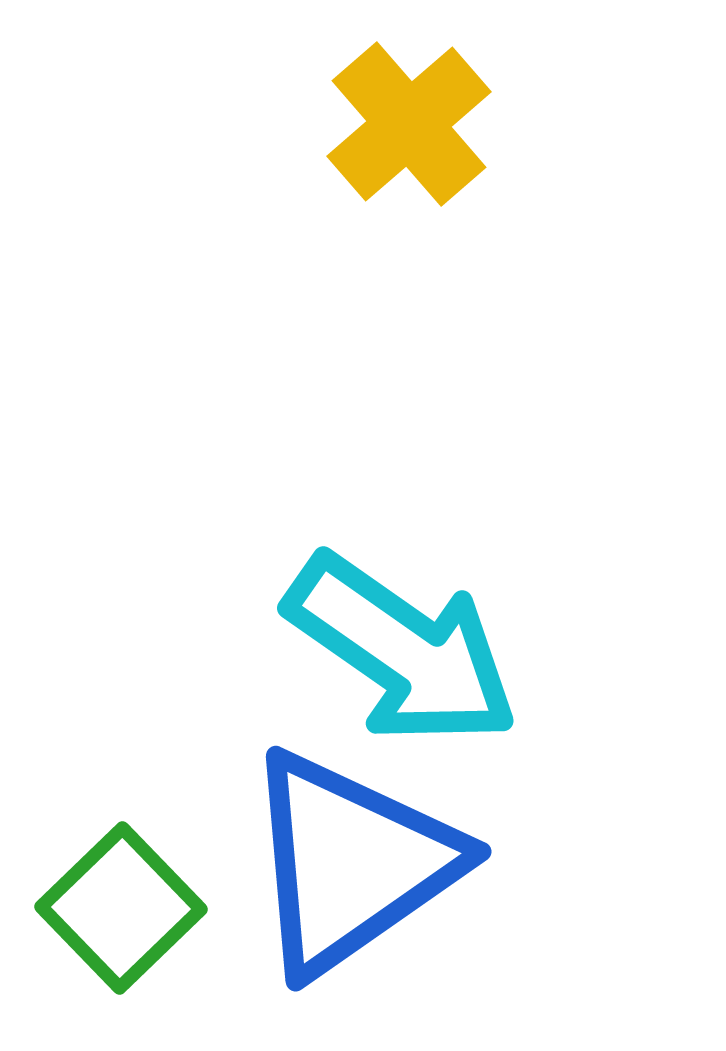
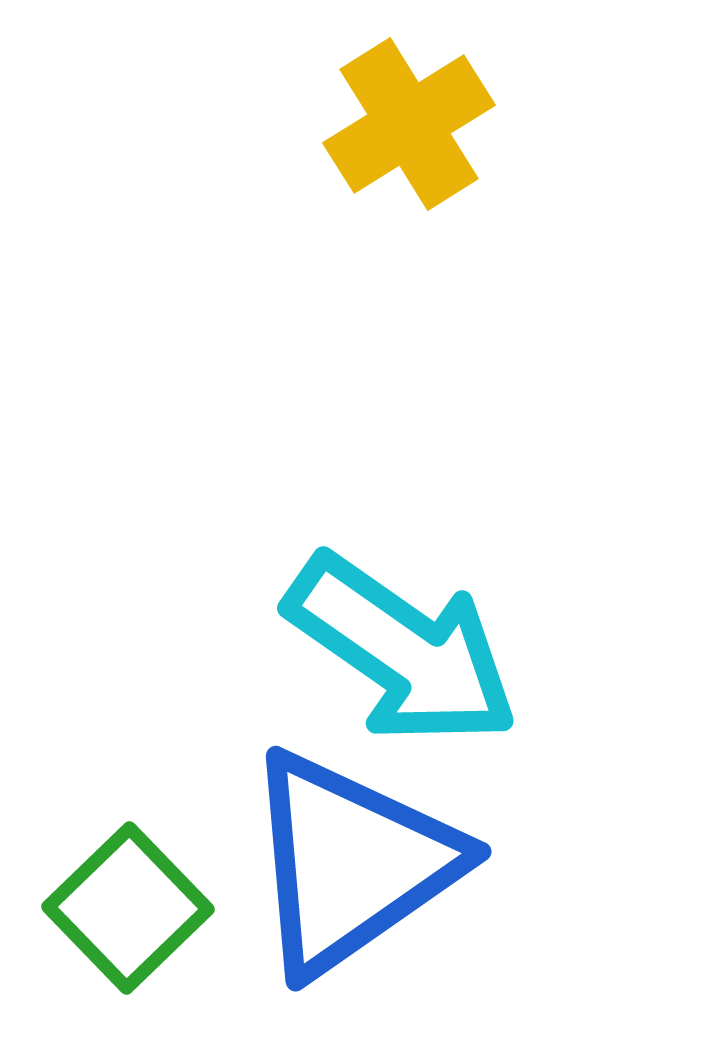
yellow cross: rotated 9 degrees clockwise
green square: moved 7 px right
